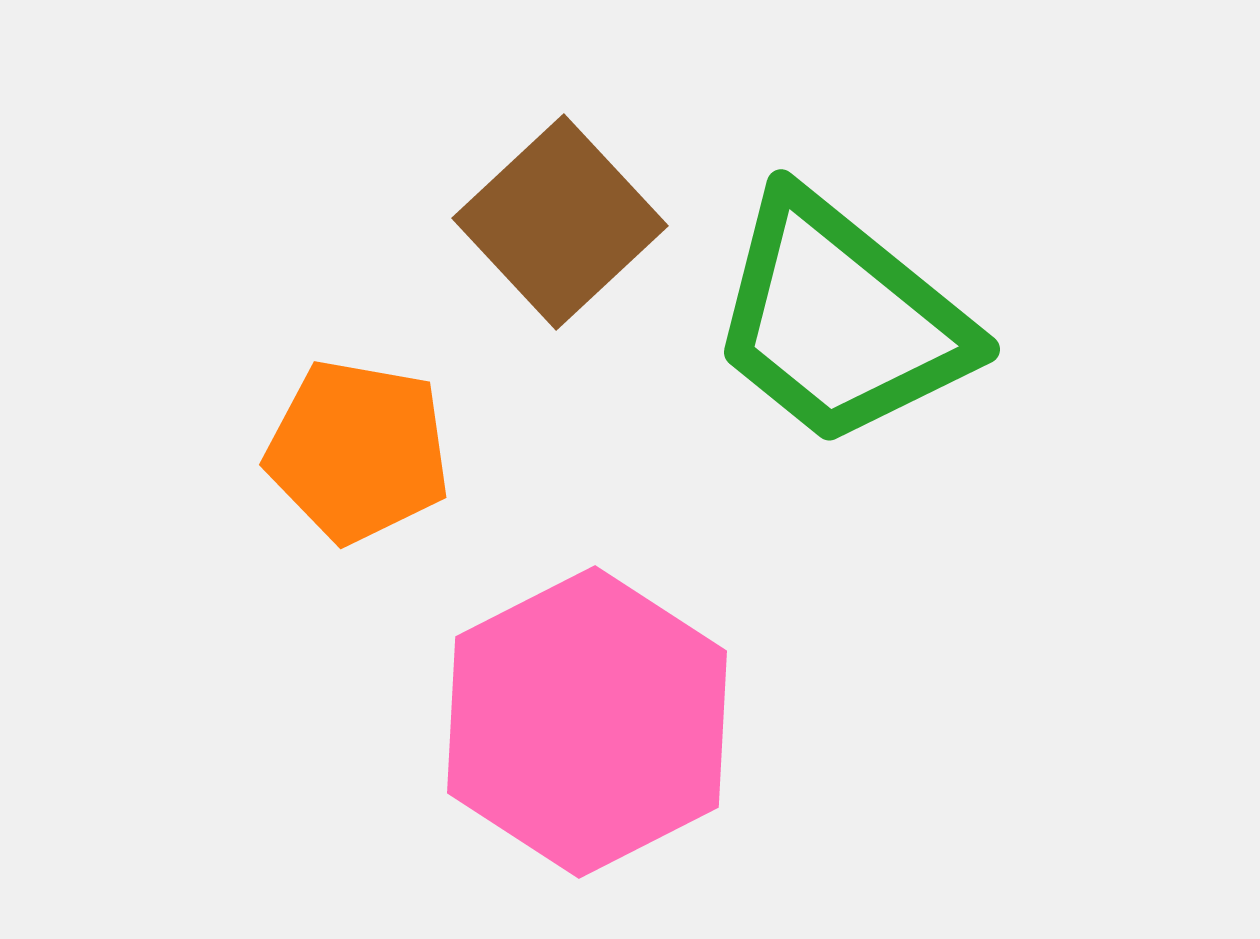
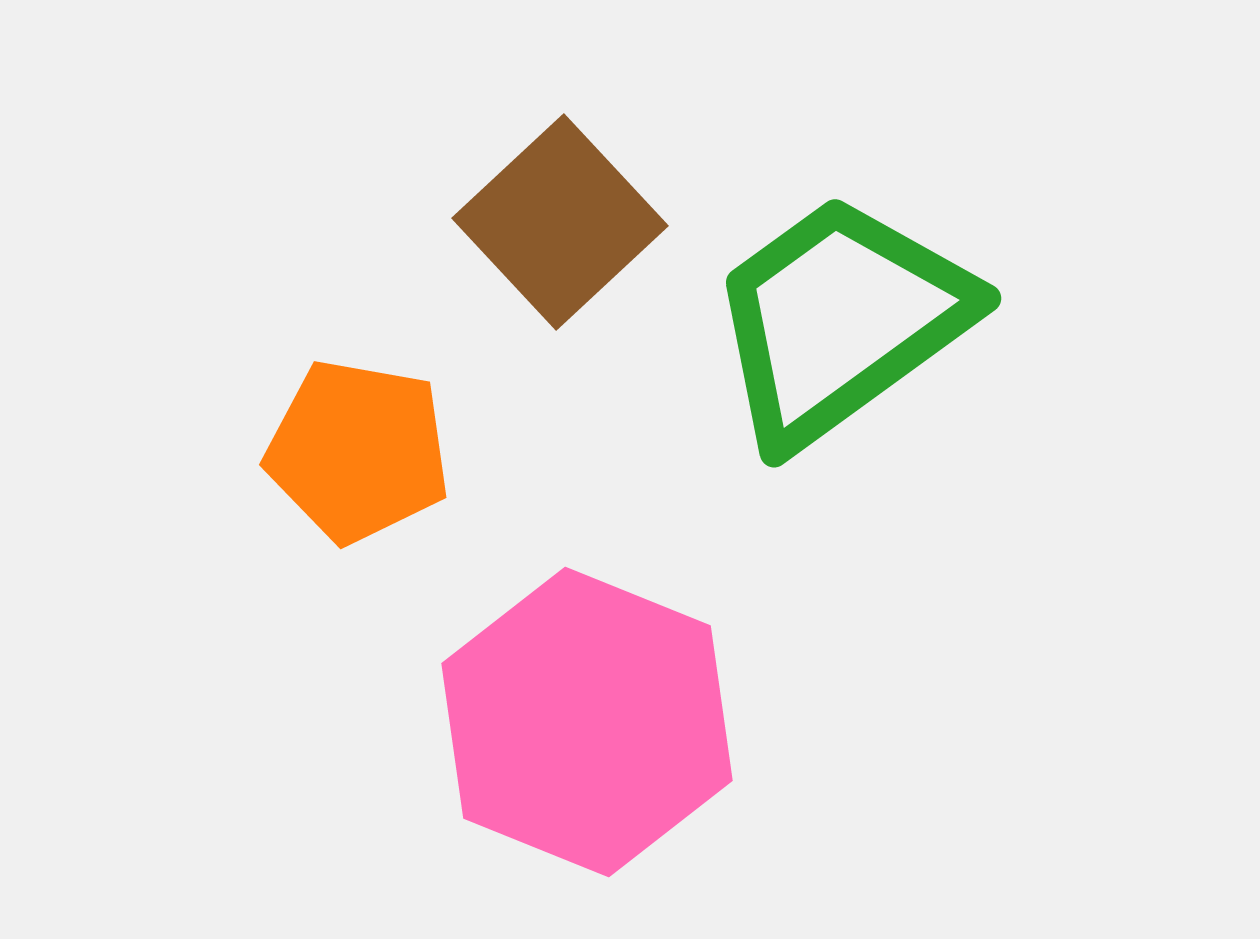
green trapezoid: rotated 105 degrees clockwise
pink hexagon: rotated 11 degrees counterclockwise
